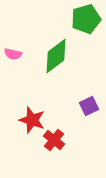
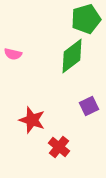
green diamond: moved 16 px right
red cross: moved 5 px right, 7 px down
